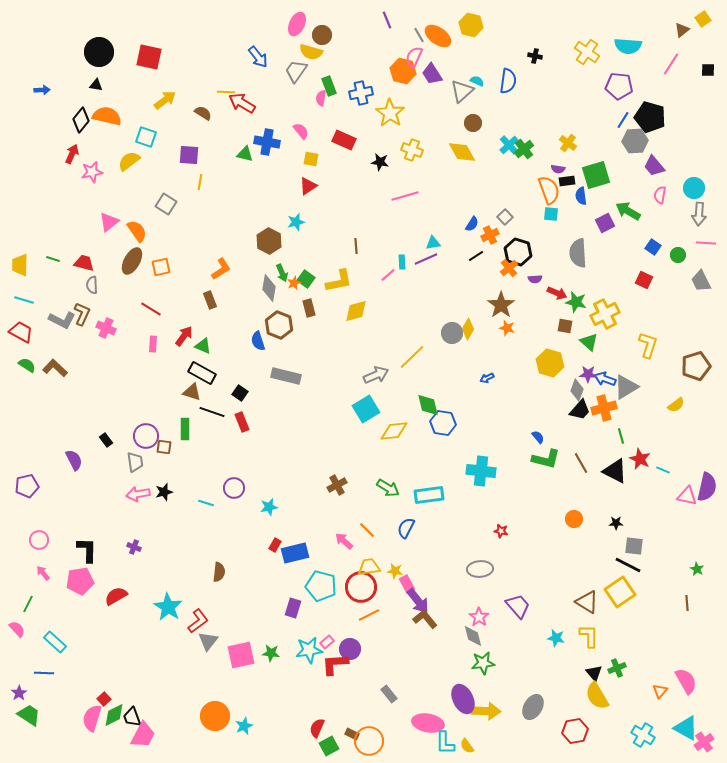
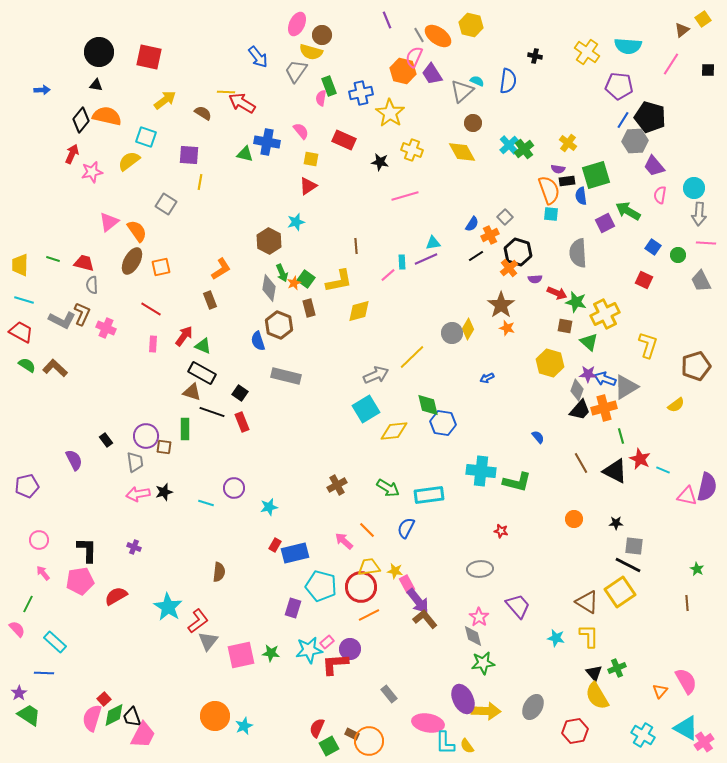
yellow diamond at (356, 311): moved 3 px right
green L-shape at (546, 459): moved 29 px left, 23 px down
